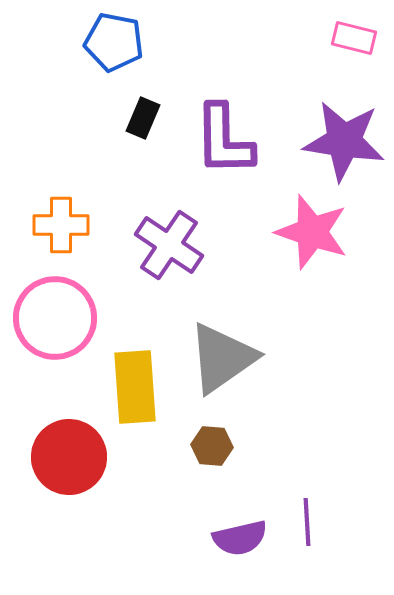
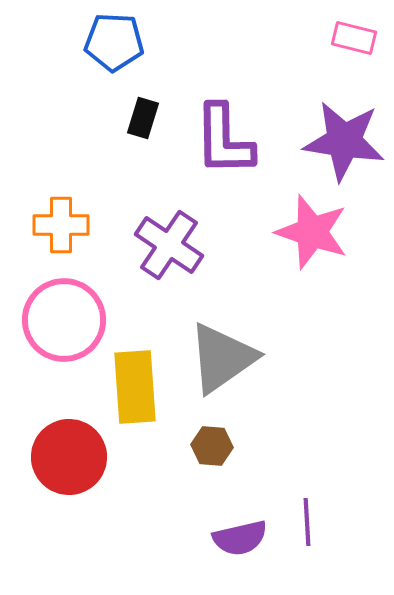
blue pentagon: rotated 8 degrees counterclockwise
black rectangle: rotated 6 degrees counterclockwise
pink circle: moved 9 px right, 2 px down
